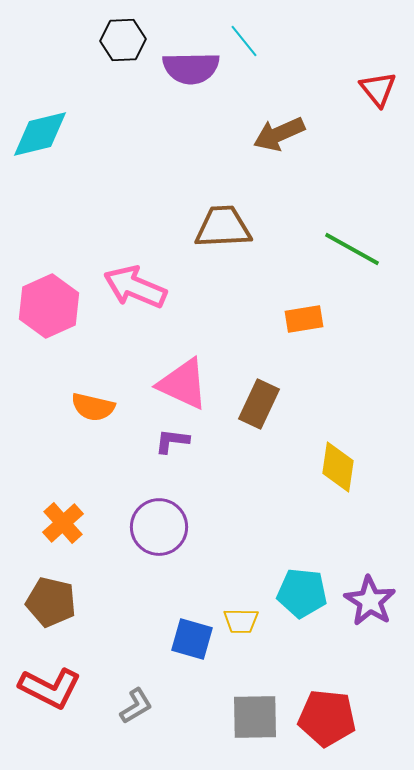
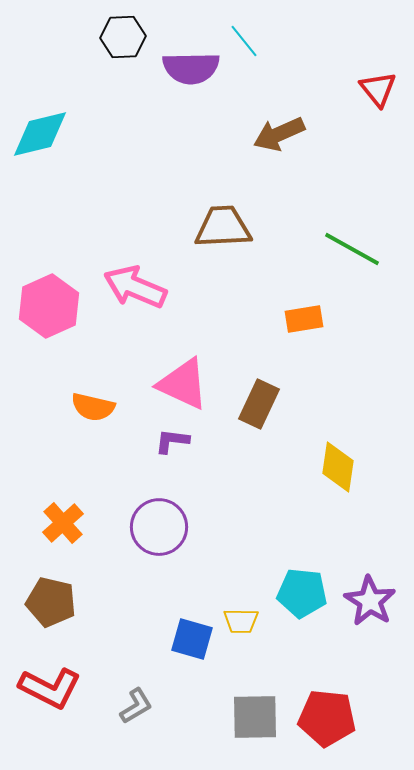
black hexagon: moved 3 px up
